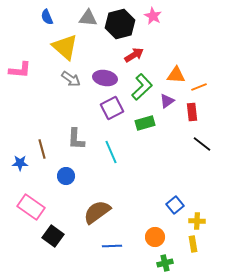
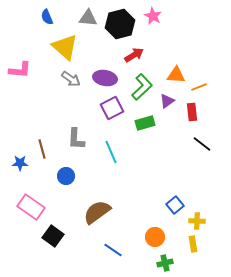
blue line: moved 1 px right, 4 px down; rotated 36 degrees clockwise
